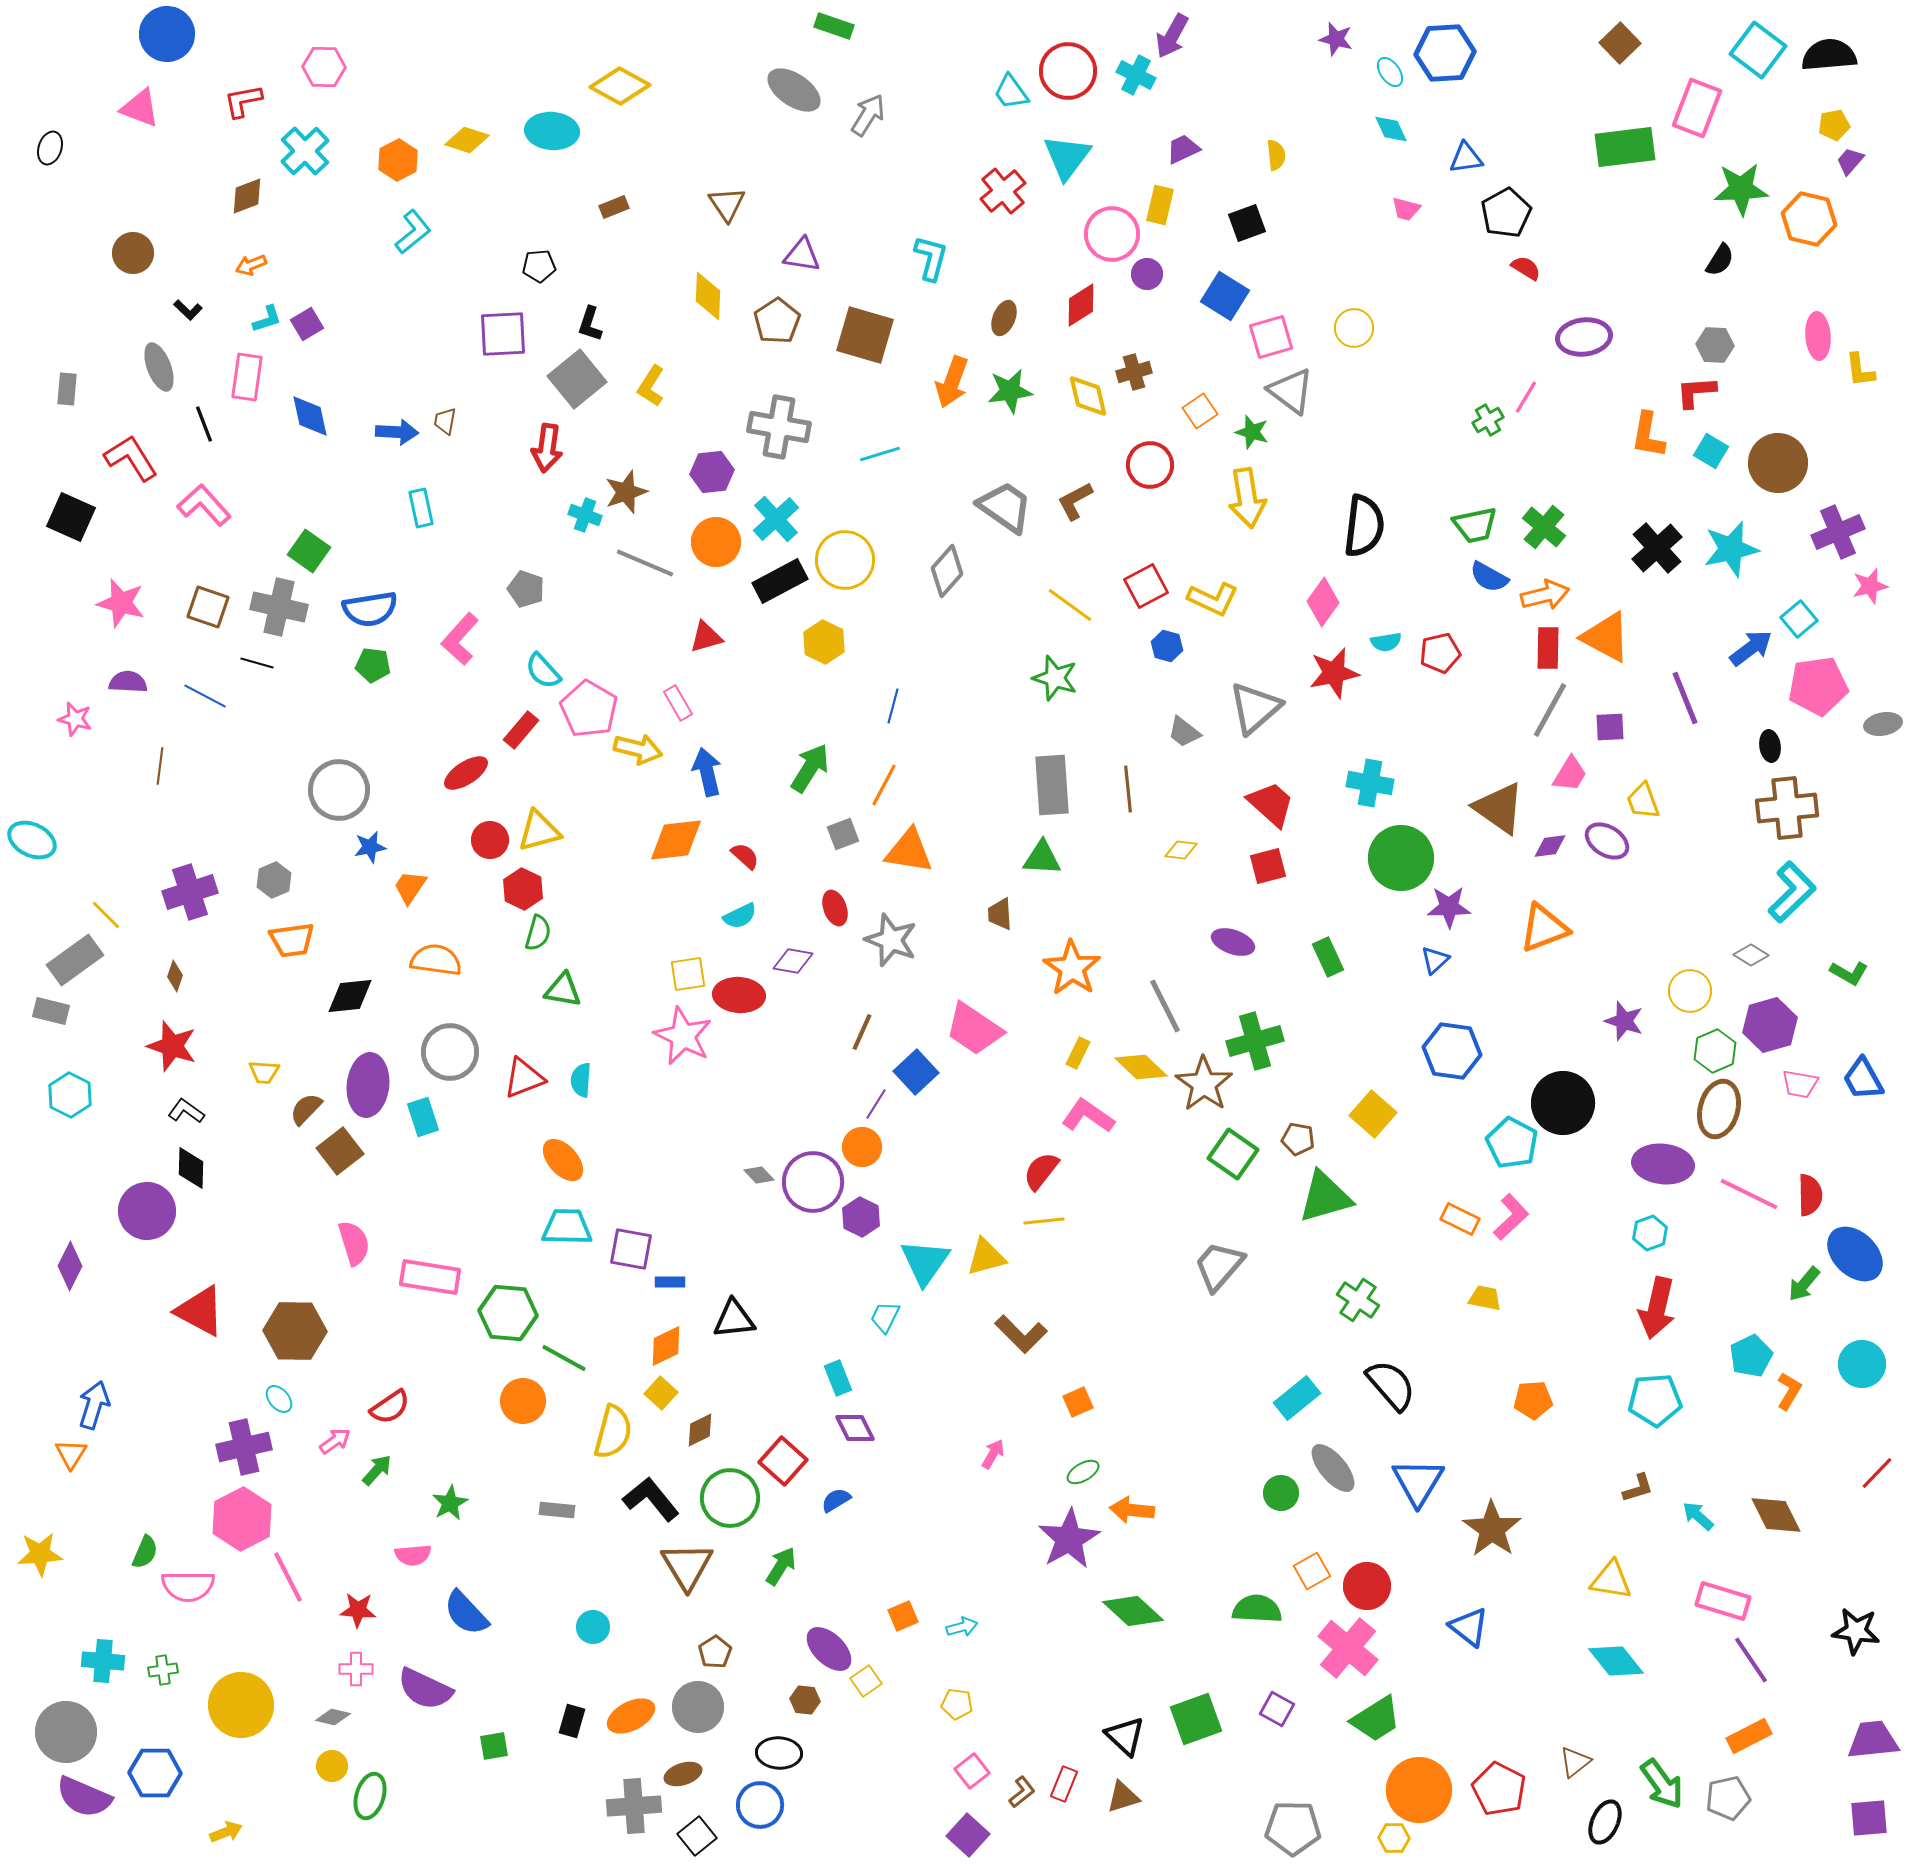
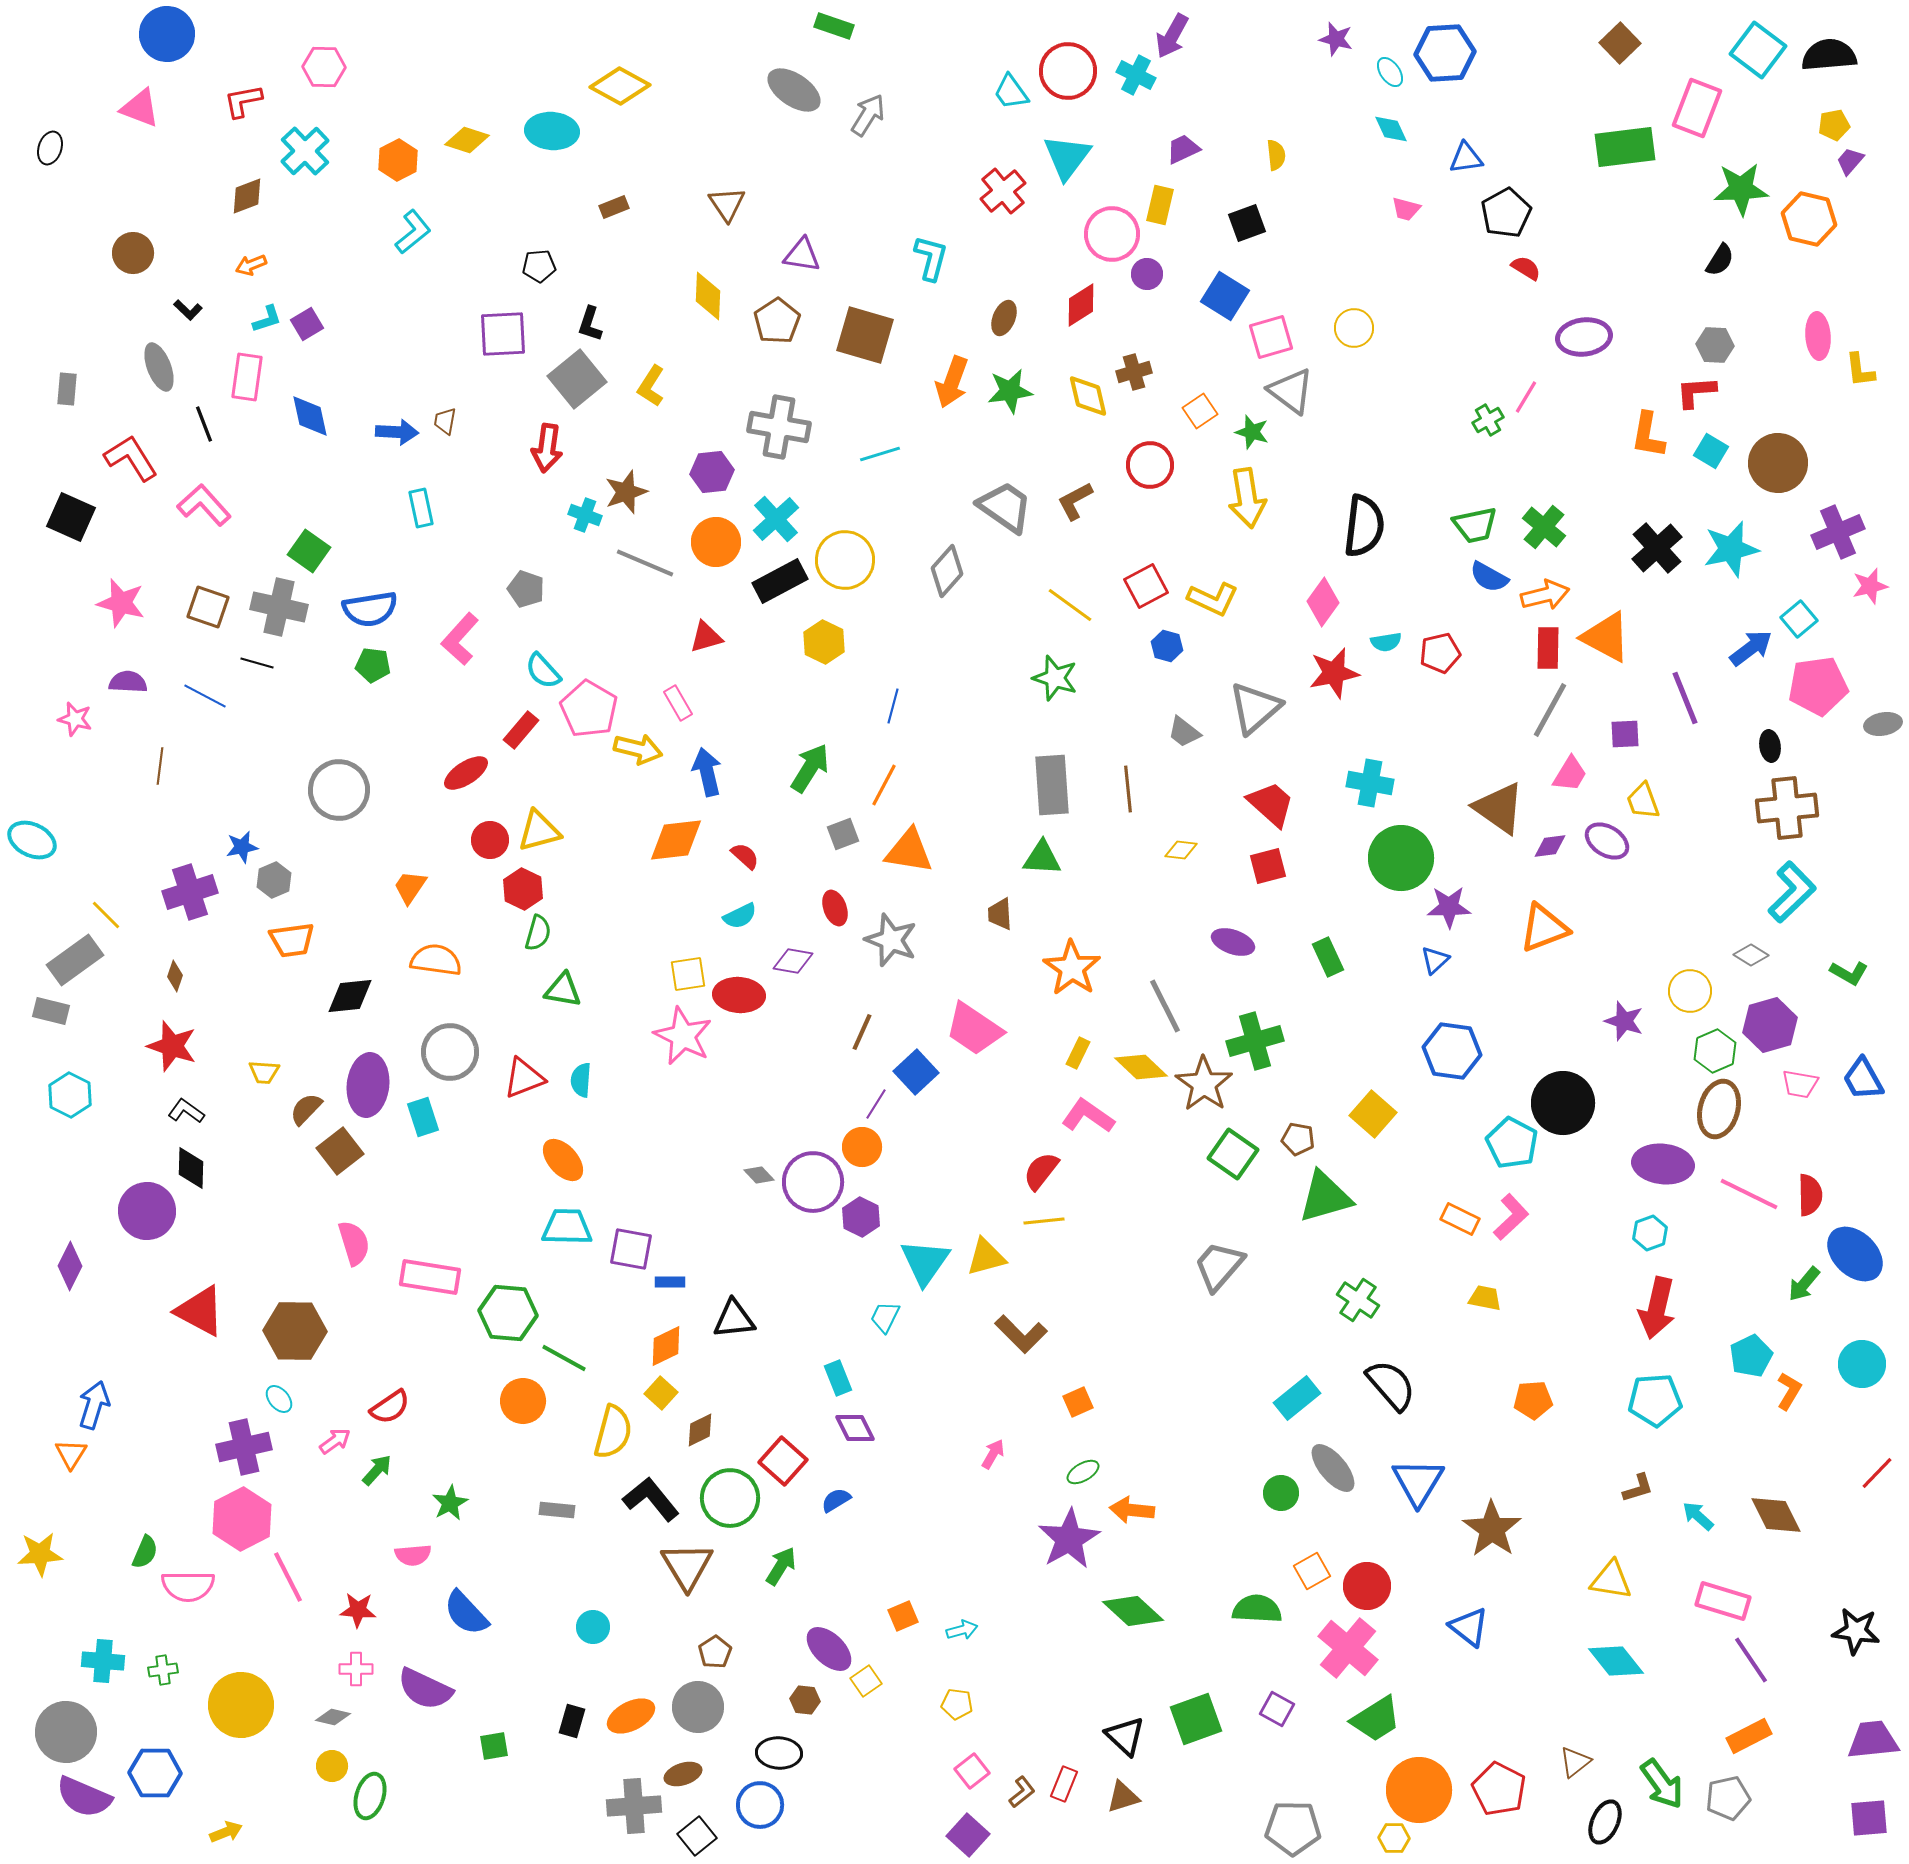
purple square at (1610, 727): moved 15 px right, 7 px down
blue star at (370, 847): moved 128 px left
cyan arrow at (962, 1627): moved 3 px down
